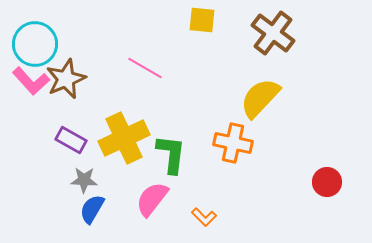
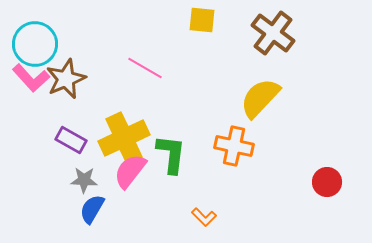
pink L-shape: moved 3 px up
orange cross: moved 1 px right, 3 px down
pink semicircle: moved 22 px left, 28 px up
